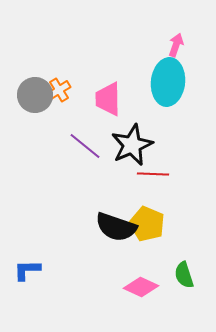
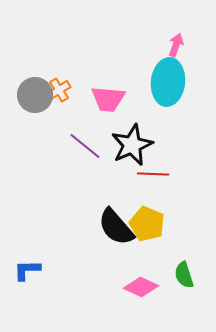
pink trapezoid: rotated 84 degrees counterclockwise
black semicircle: rotated 30 degrees clockwise
